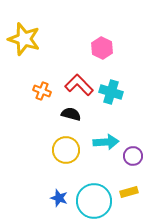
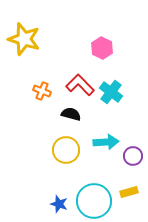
red L-shape: moved 1 px right
cyan cross: rotated 20 degrees clockwise
blue star: moved 6 px down
